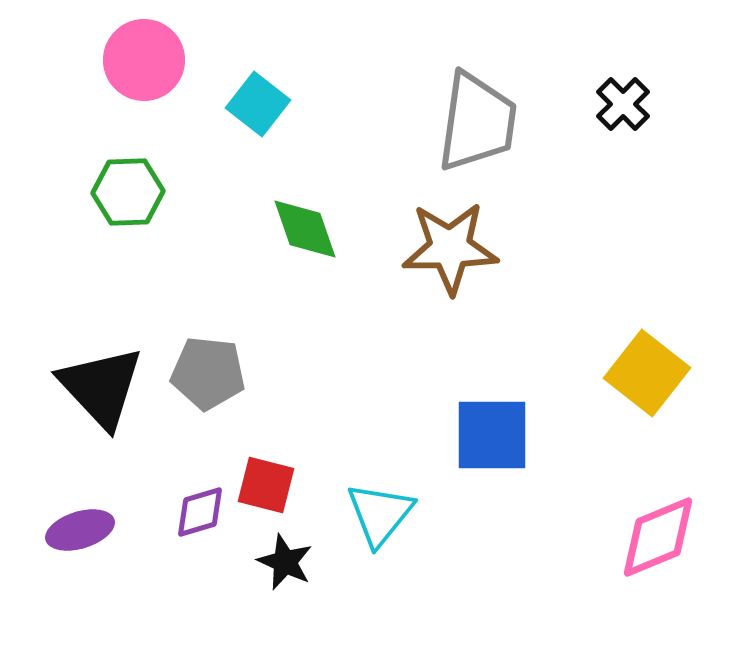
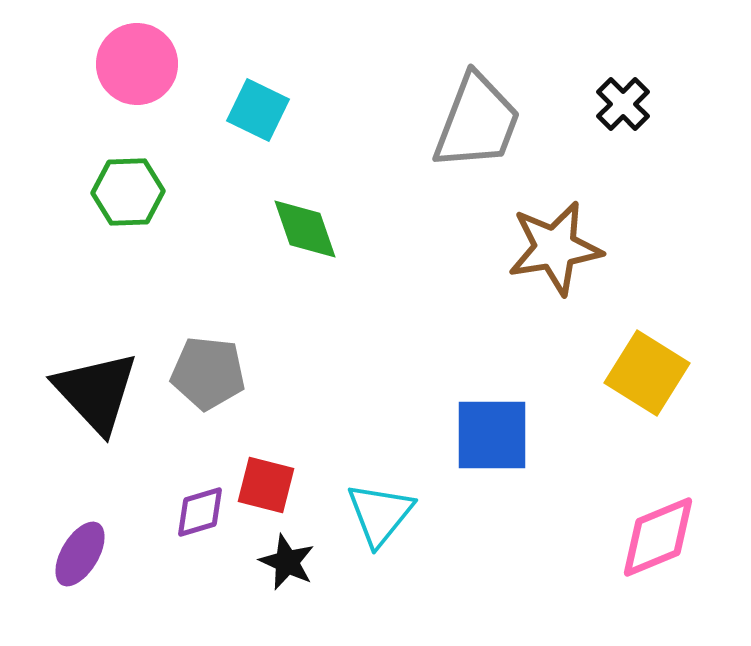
pink circle: moved 7 px left, 4 px down
cyan square: moved 6 px down; rotated 12 degrees counterclockwise
gray trapezoid: rotated 13 degrees clockwise
brown star: moved 105 px right; rotated 8 degrees counterclockwise
yellow square: rotated 6 degrees counterclockwise
black triangle: moved 5 px left, 5 px down
purple ellipse: moved 24 px down; rotated 42 degrees counterclockwise
black star: moved 2 px right
